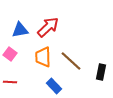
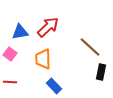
blue triangle: moved 2 px down
orange trapezoid: moved 2 px down
brown line: moved 19 px right, 14 px up
